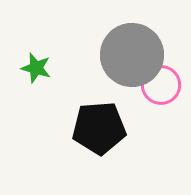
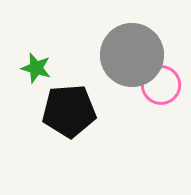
black pentagon: moved 30 px left, 17 px up
